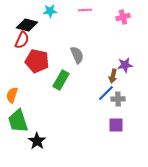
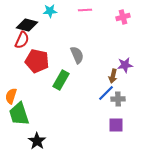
orange semicircle: moved 1 px left, 1 px down
green trapezoid: moved 1 px right, 7 px up
